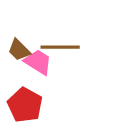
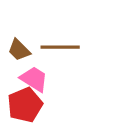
pink trapezoid: moved 4 px left, 17 px down
red pentagon: rotated 20 degrees clockwise
